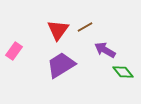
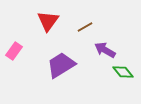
red triangle: moved 10 px left, 9 px up
